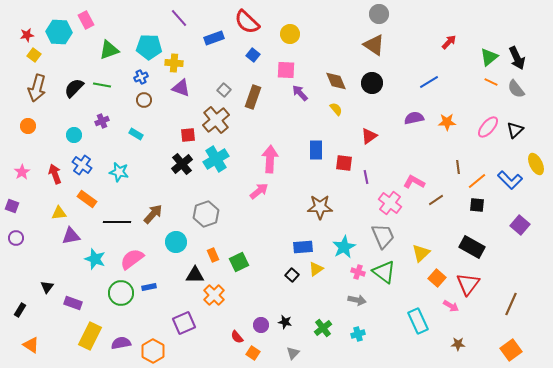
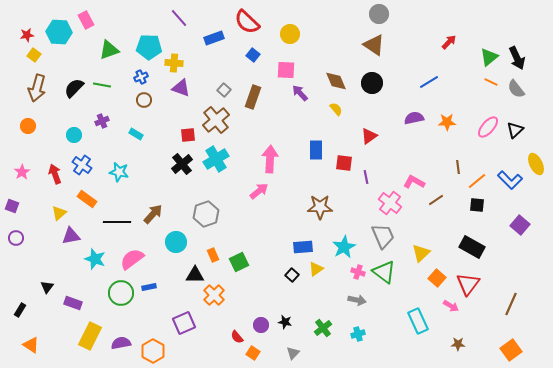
yellow triangle at (59, 213): rotated 35 degrees counterclockwise
